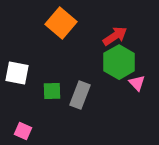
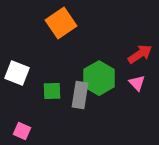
orange square: rotated 16 degrees clockwise
red arrow: moved 25 px right, 18 px down
green hexagon: moved 20 px left, 16 px down
white square: rotated 10 degrees clockwise
gray rectangle: rotated 12 degrees counterclockwise
pink square: moved 1 px left
